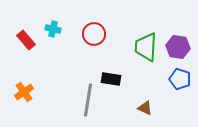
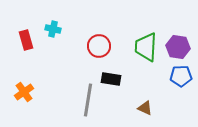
red circle: moved 5 px right, 12 px down
red rectangle: rotated 24 degrees clockwise
blue pentagon: moved 1 px right, 3 px up; rotated 20 degrees counterclockwise
